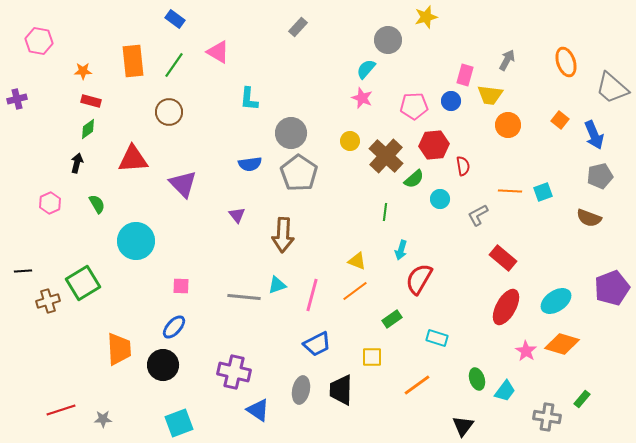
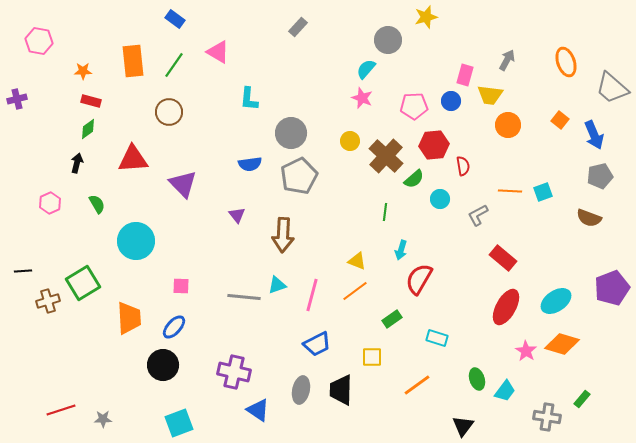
gray pentagon at (299, 173): moved 3 px down; rotated 12 degrees clockwise
orange trapezoid at (119, 349): moved 10 px right, 31 px up
